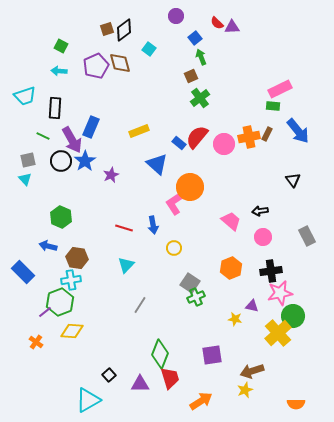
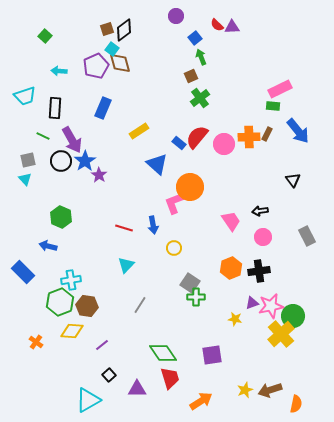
red semicircle at (217, 23): moved 2 px down
green square at (61, 46): moved 16 px left, 10 px up; rotated 16 degrees clockwise
cyan square at (149, 49): moved 37 px left
blue rectangle at (91, 127): moved 12 px right, 19 px up
yellow rectangle at (139, 131): rotated 12 degrees counterclockwise
orange cross at (249, 137): rotated 10 degrees clockwise
purple star at (111, 175): moved 12 px left; rotated 14 degrees counterclockwise
pink L-shape at (176, 202): rotated 12 degrees clockwise
pink trapezoid at (231, 221): rotated 15 degrees clockwise
brown hexagon at (77, 258): moved 10 px right, 48 px down
black cross at (271, 271): moved 12 px left
pink star at (280, 293): moved 9 px left, 13 px down
green cross at (196, 297): rotated 24 degrees clockwise
purple triangle at (252, 306): moved 3 px up; rotated 32 degrees counterclockwise
purple line at (45, 312): moved 57 px right, 33 px down
yellow cross at (278, 333): moved 3 px right, 1 px down
green diamond at (160, 354): moved 3 px right, 1 px up; rotated 56 degrees counterclockwise
brown arrow at (252, 371): moved 18 px right, 19 px down
purple triangle at (140, 384): moved 3 px left, 5 px down
orange semicircle at (296, 404): rotated 78 degrees counterclockwise
